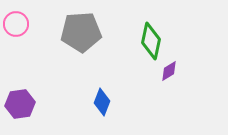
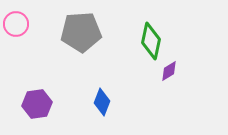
purple hexagon: moved 17 px right
